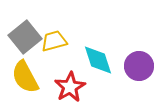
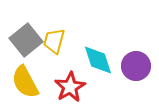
gray square: moved 1 px right, 3 px down
yellow trapezoid: rotated 60 degrees counterclockwise
purple circle: moved 3 px left
yellow semicircle: moved 5 px down
